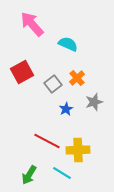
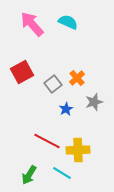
cyan semicircle: moved 22 px up
